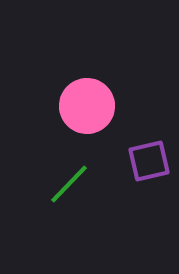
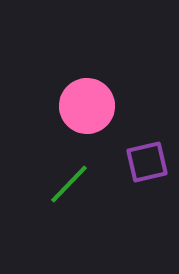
purple square: moved 2 px left, 1 px down
